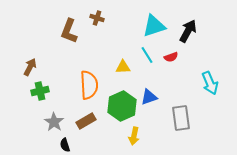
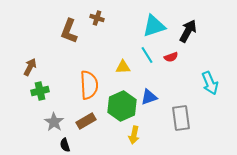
yellow arrow: moved 1 px up
